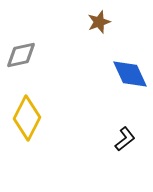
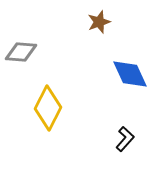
gray diamond: moved 3 px up; rotated 16 degrees clockwise
yellow diamond: moved 21 px right, 10 px up
black L-shape: rotated 10 degrees counterclockwise
